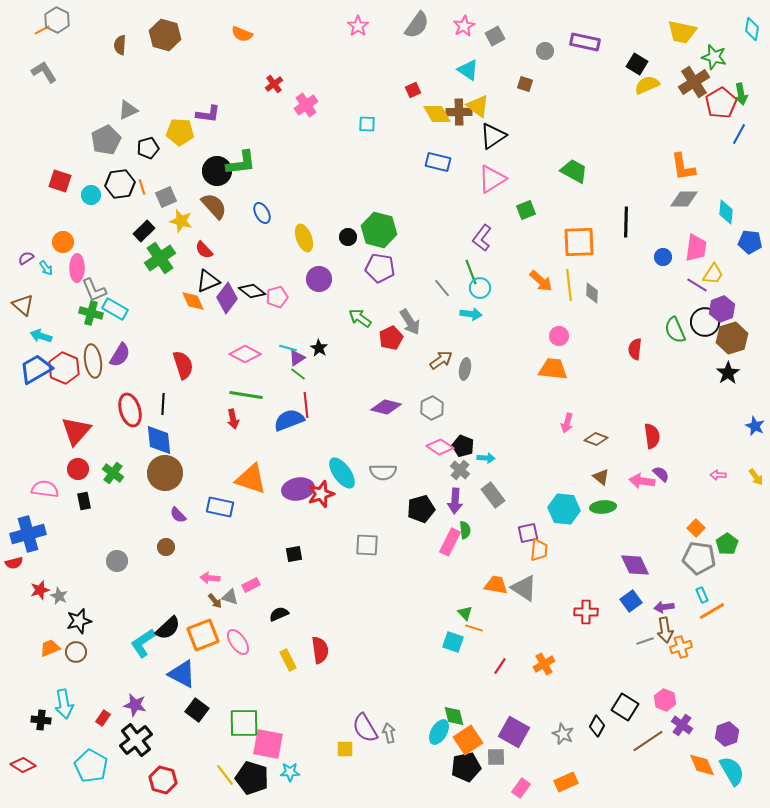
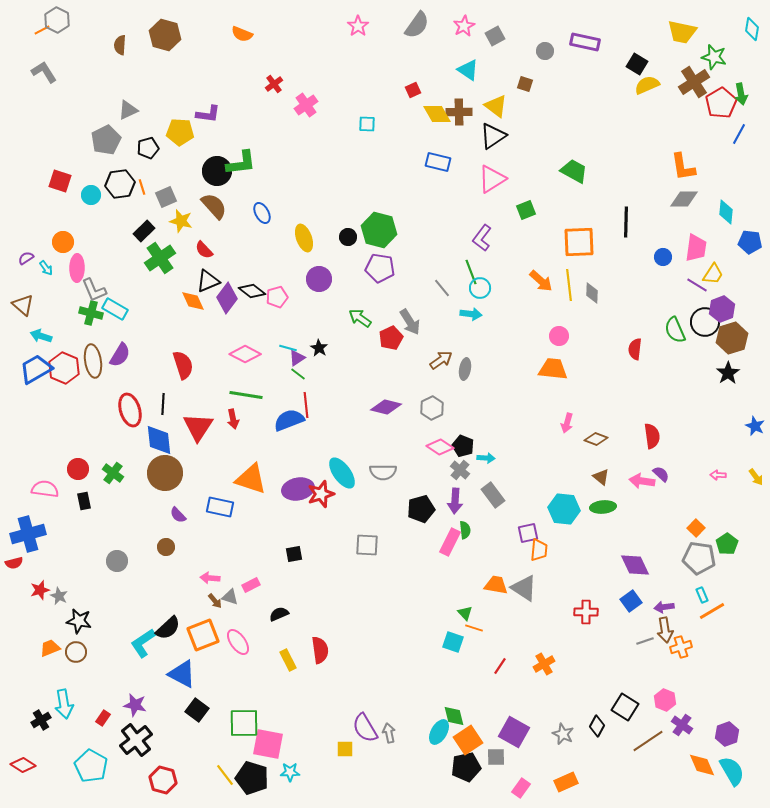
yellow triangle at (478, 106): moved 18 px right
red triangle at (76, 431): moved 122 px right, 4 px up; rotated 8 degrees counterclockwise
black star at (79, 621): rotated 25 degrees clockwise
black cross at (41, 720): rotated 36 degrees counterclockwise
